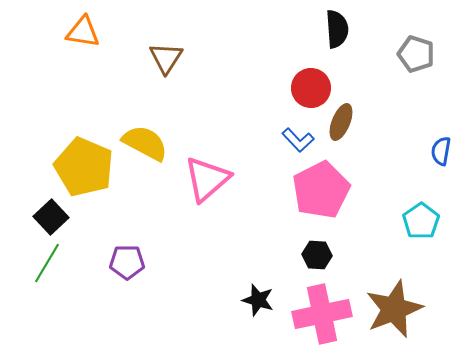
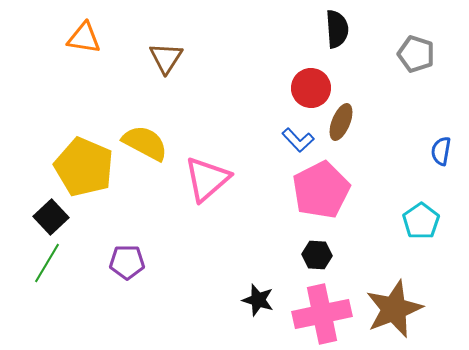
orange triangle: moved 1 px right, 6 px down
